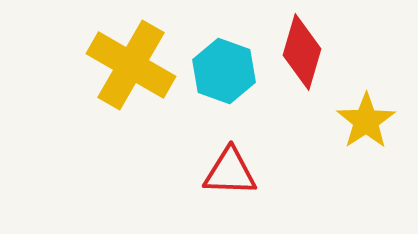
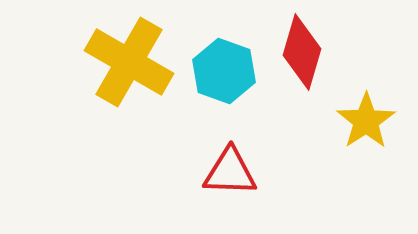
yellow cross: moved 2 px left, 3 px up
